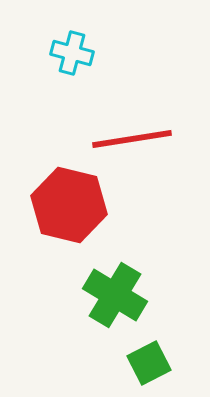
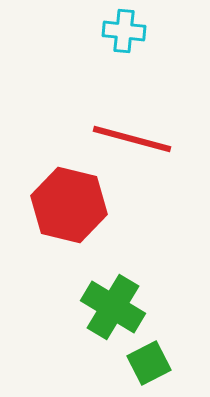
cyan cross: moved 52 px right, 22 px up; rotated 9 degrees counterclockwise
red line: rotated 24 degrees clockwise
green cross: moved 2 px left, 12 px down
